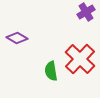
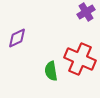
purple diamond: rotated 55 degrees counterclockwise
red cross: rotated 20 degrees counterclockwise
